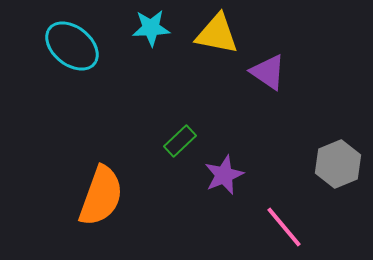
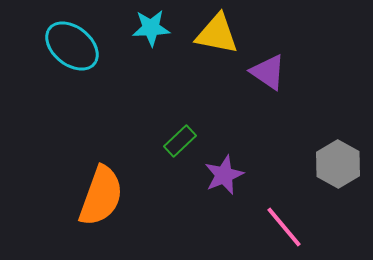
gray hexagon: rotated 9 degrees counterclockwise
